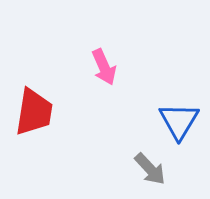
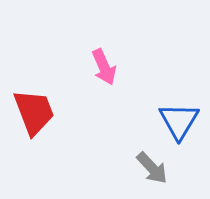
red trapezoid: rotated 30 degrees counterclockwise
gray arrow: moved 2 px right, 1 px up
